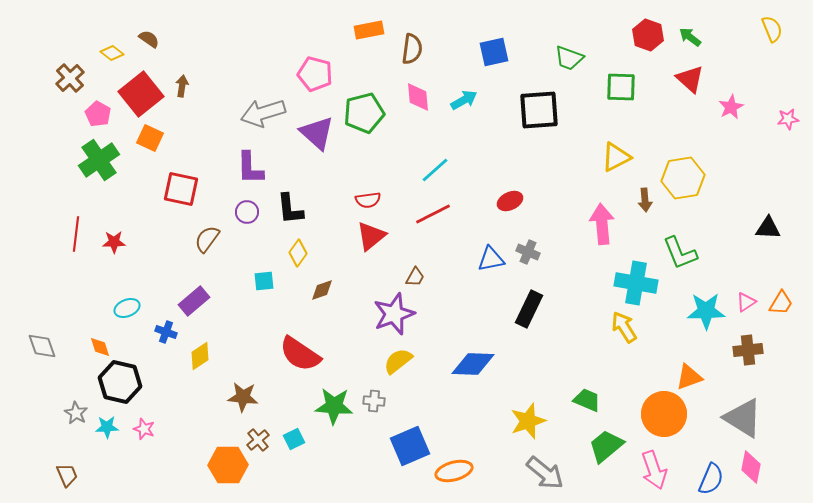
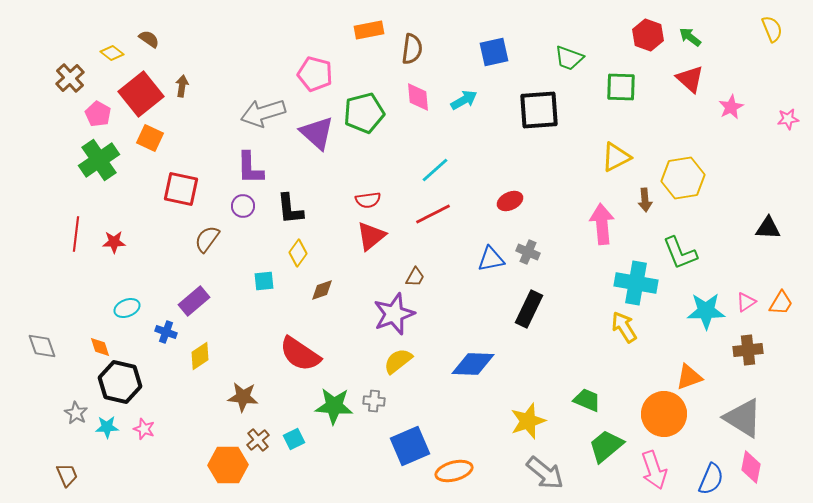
purple circle at (247, 212): moved 4 px left, 6 px up
